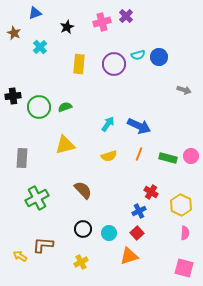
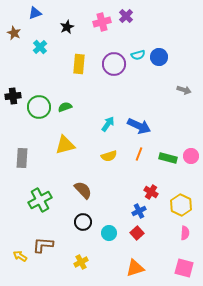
green cross: moved 3 px right, 2 px down
black circle: moved 7 px up
orange triangle: moved 6 px right, 12 px down
